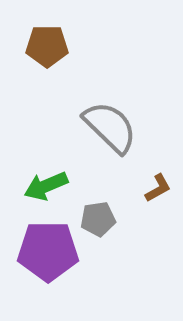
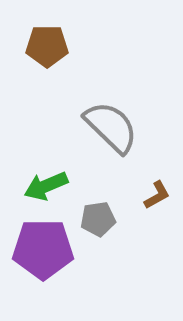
gray semicircle: moved 1 px right
brown L-shape: moved 1 px left, 7 px down
purple pentagon: moved 5 px left, 2 px up
